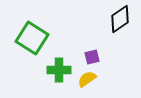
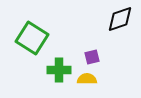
black diamond: rotated 16 degrees clockwise
yellow semicircle: rotated 36 degrees clockwise
